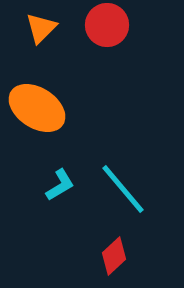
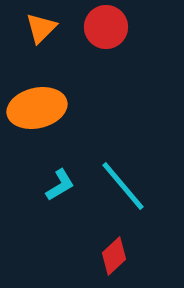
red circle: moved 1 px left, 2 px down
orange ellipse: rotated 46 degrees counterclockwise
cyan line: moved 3 px up
